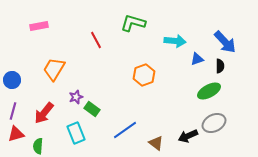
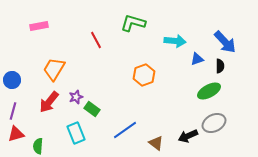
red arrow: moved 5 px right, 11 px up
